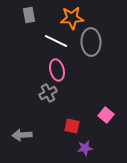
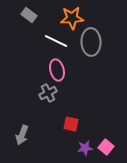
gray rectangle: rotated 42 degrees counterclockwise
pink square: moved 32 px down
red square: moved 1 px left, 2 px up
gray arrow: rotated 66 degrees counterclockwise
